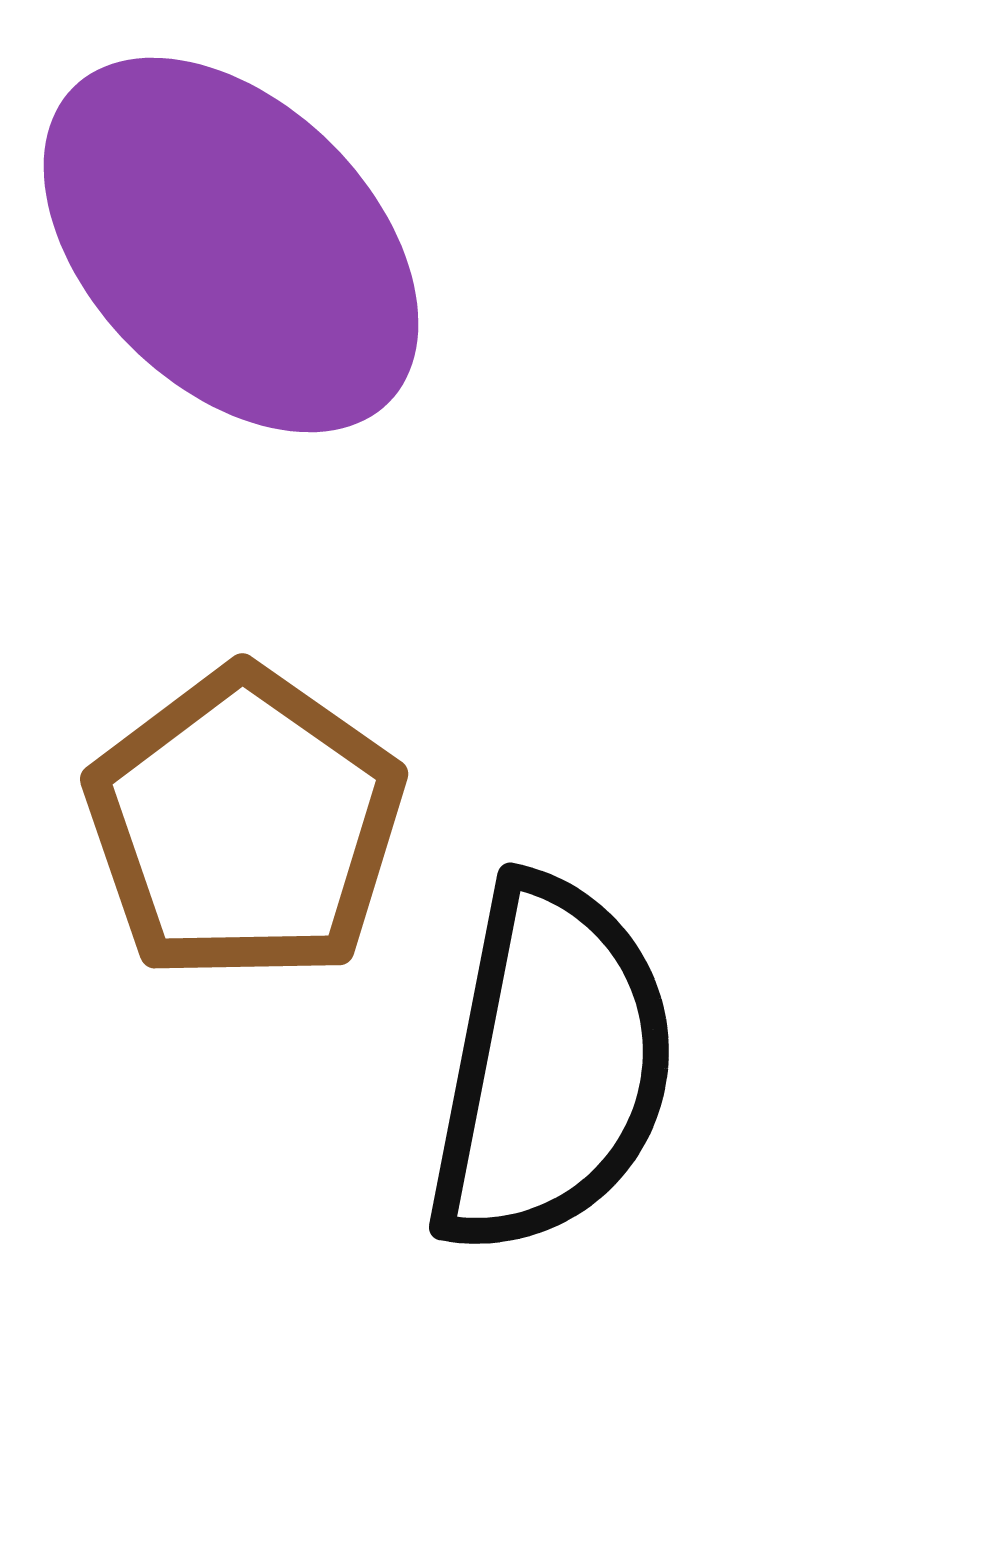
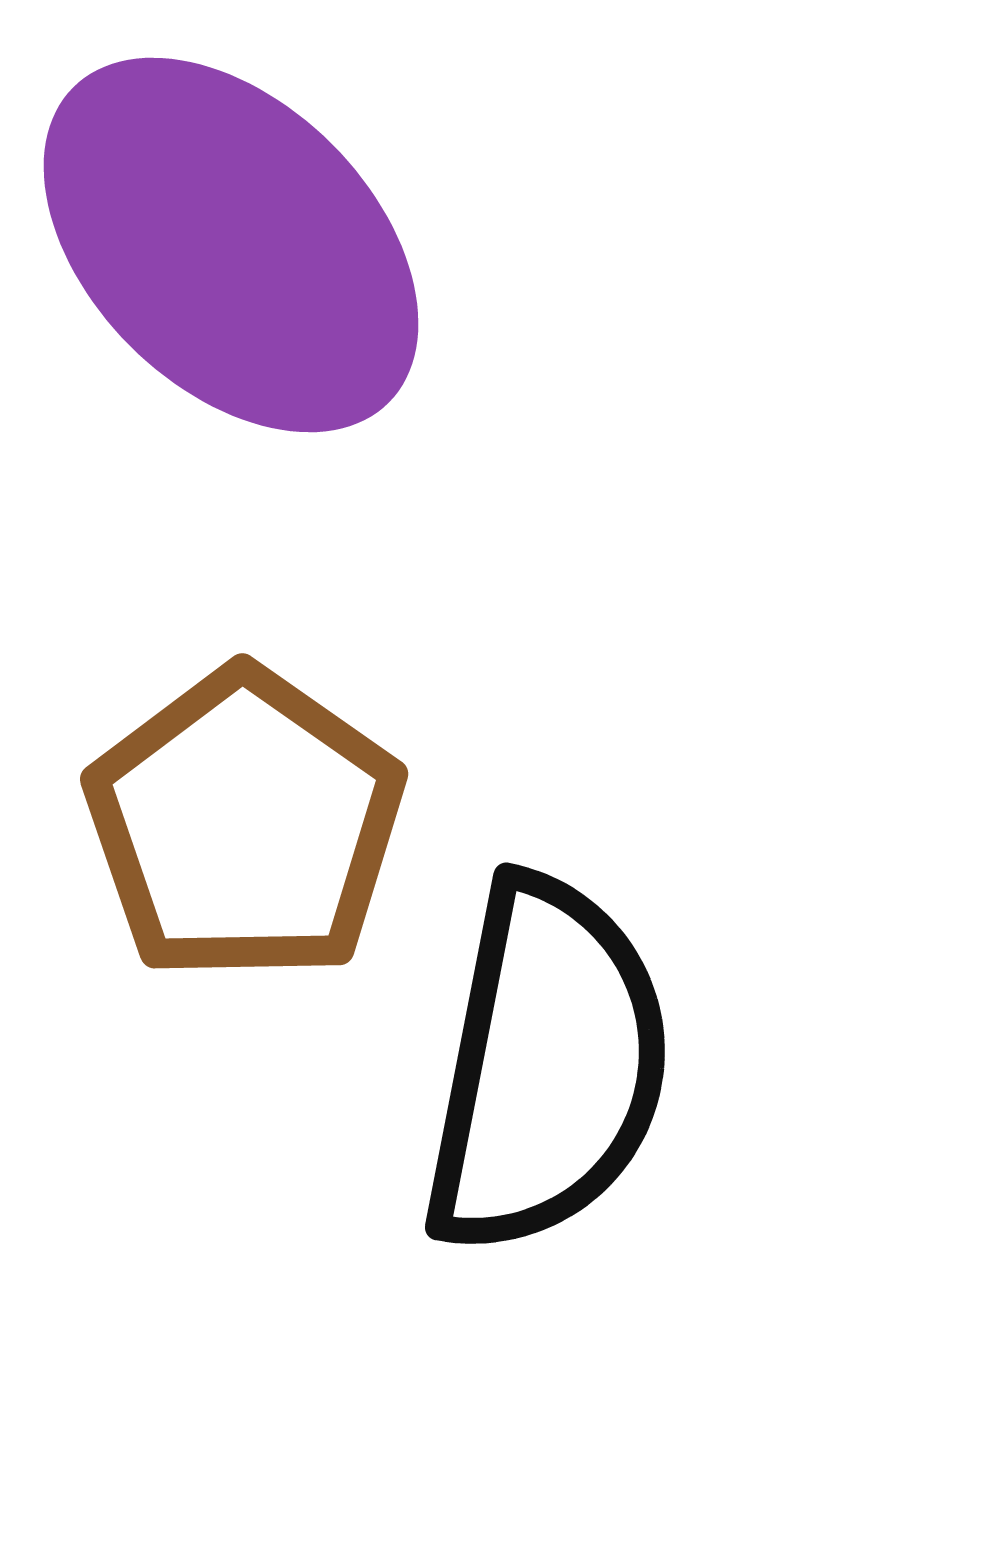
black semicircle: moved 4 px left
